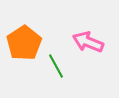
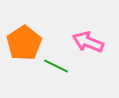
green line: rotated 35 degrees counterclockwise
